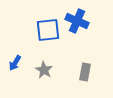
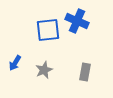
gray star: rotated 18 degrees clockwise
